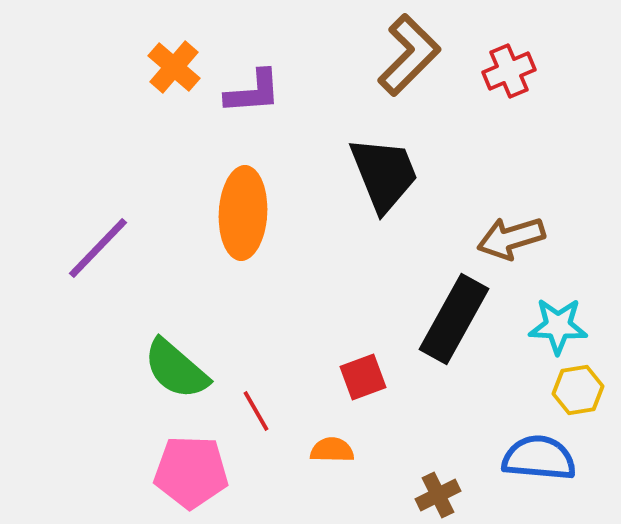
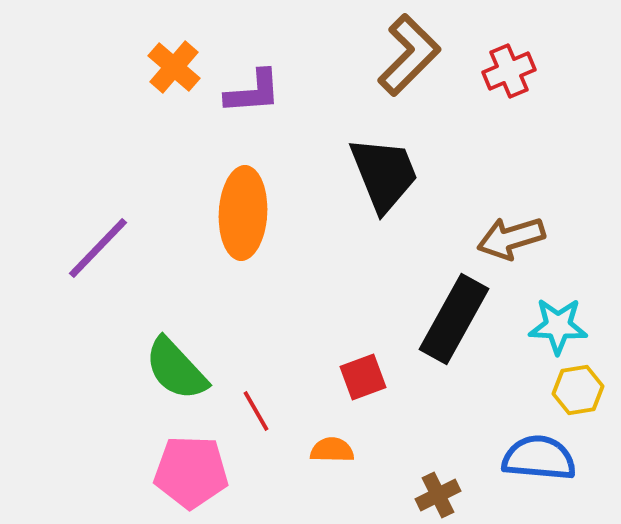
green semicircle: rotated 6 degrees clockwise
